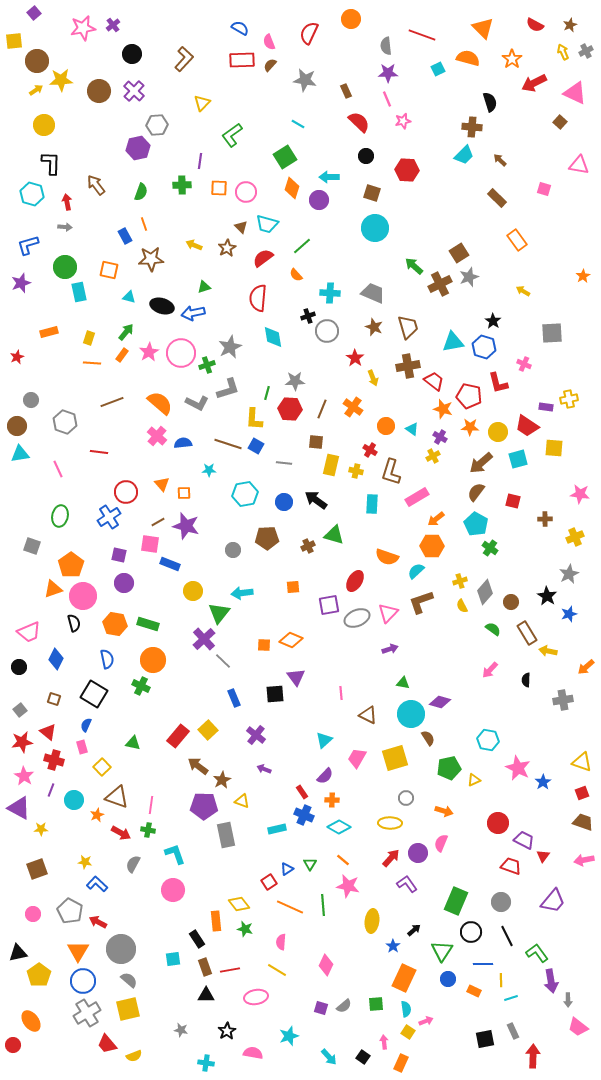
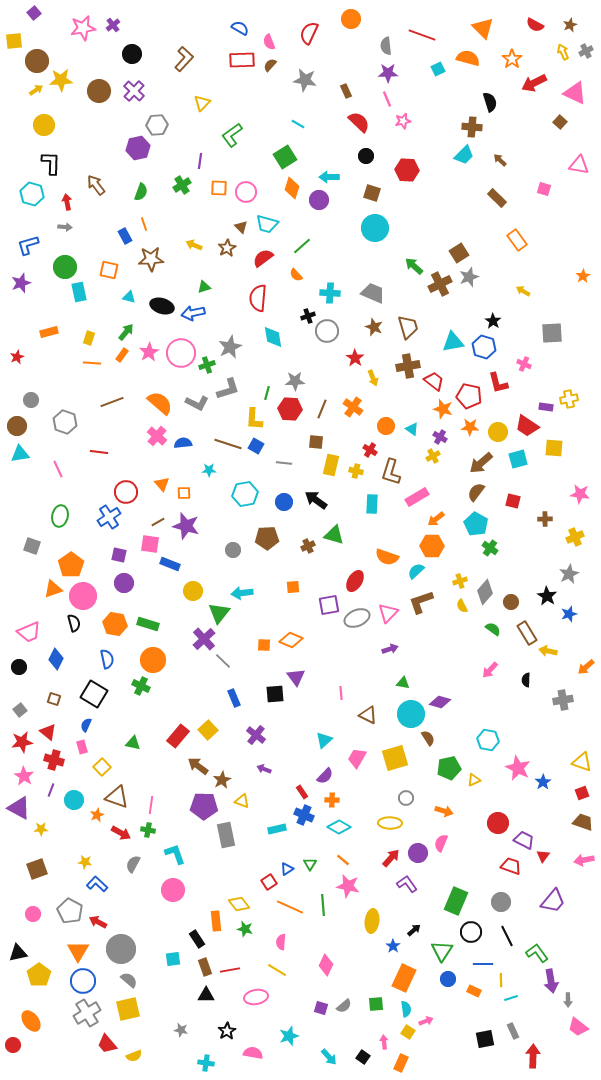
green cross at (182, 185): rotated 30 degrees counterclockwise
